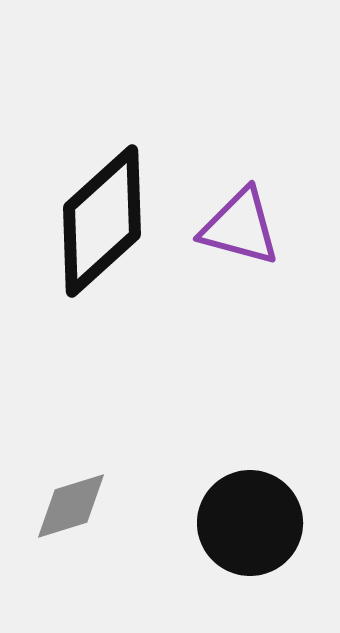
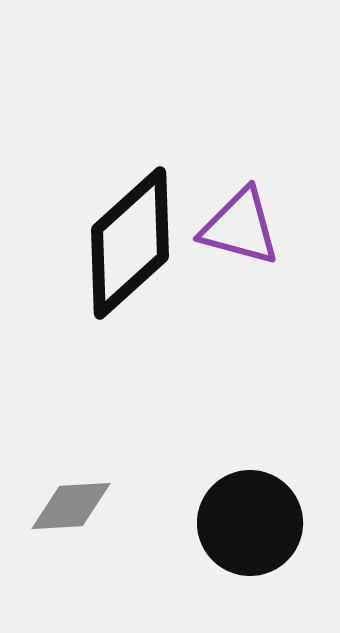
black diamond: moved 28 px right, 22 px down
gray diamond: rotated 14 degrees clockwise
